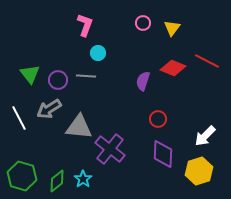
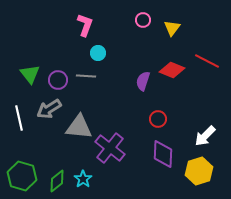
pink circle: moved 3 px up
red diamond: moved 1 px left, 2 px down
white line: rotated 15 degrees clockwise
purple cross: moved 1 px up
